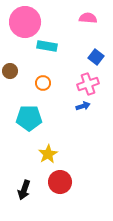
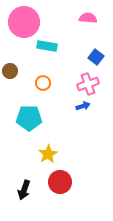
pink circle: moved 1 px left
